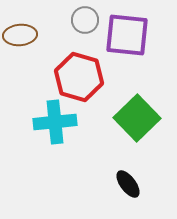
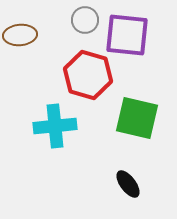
red hexagon: moved 9 px right, 2 px up
green square: rotated 33 degrees counterclockwise
cyan cross: moved 4 px down
